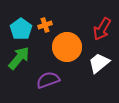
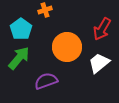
orange cross: moved 15 px up
purple semicircle: moved 2 px left, 1 px down
